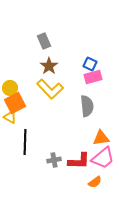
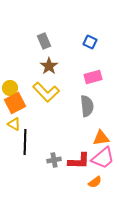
blue square: moved 22 px up
yellow L-shape: moved 4 px left, 3 px down
yellow triangle: moved 4 px right, 7 px down
